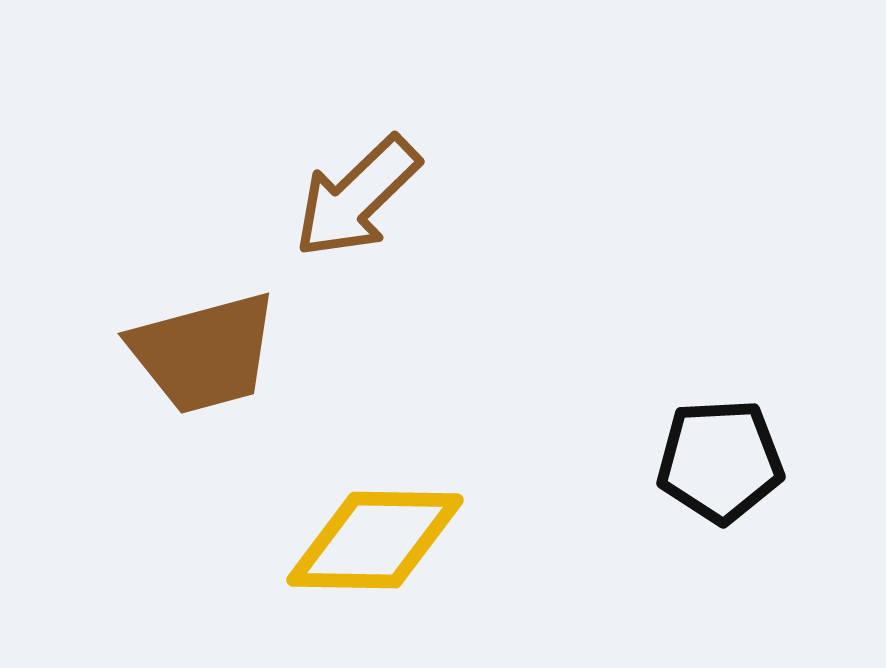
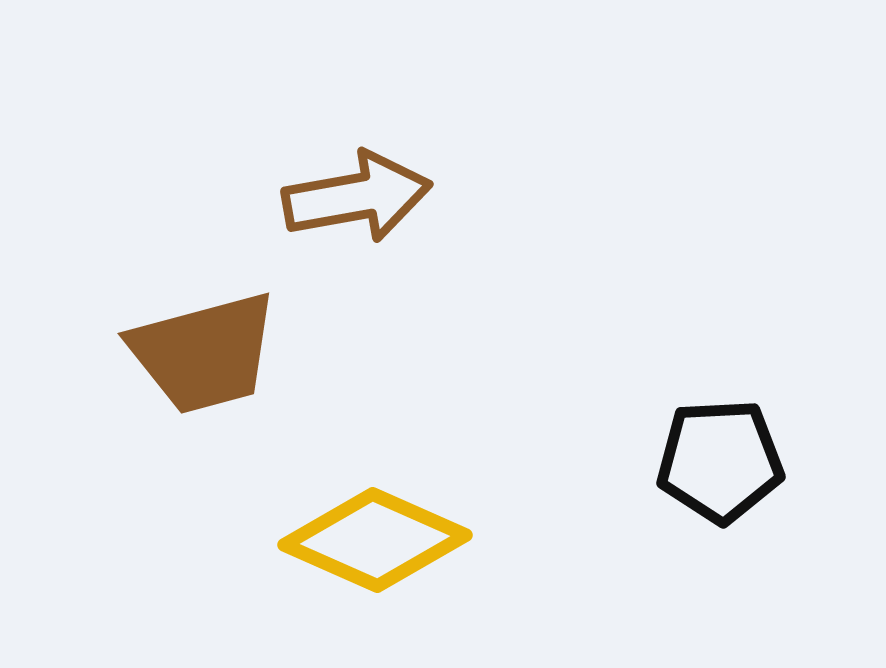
brown arrow: rotated 146 degrees counterclockwise
yellow diamond: rotated 23 degrees clockwise
